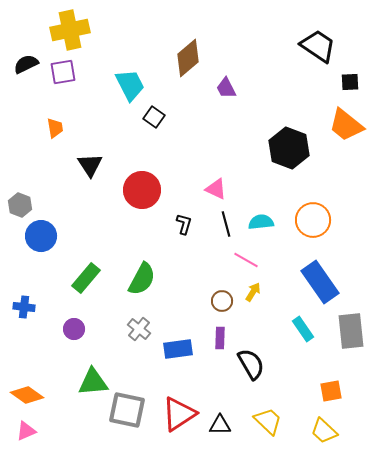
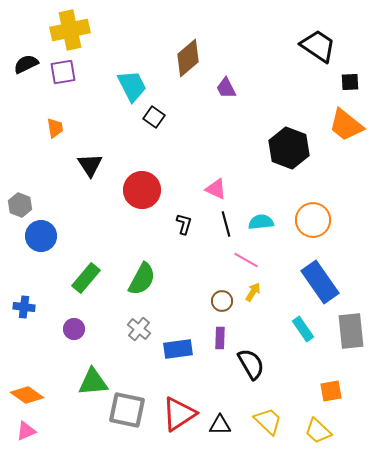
cyan trapezoid at (130, 85): moved 2 px right, 1 px down
yellow trapezoid at (324, 431): moved 6 px left
